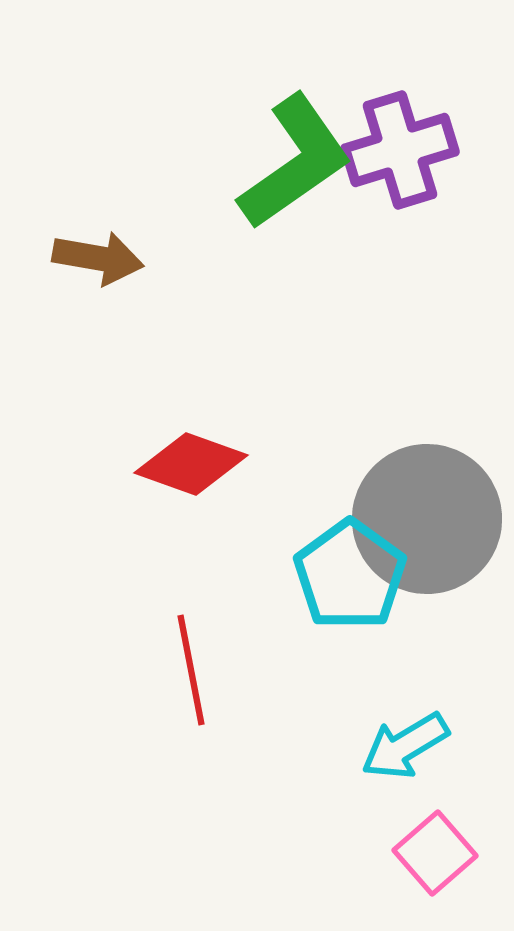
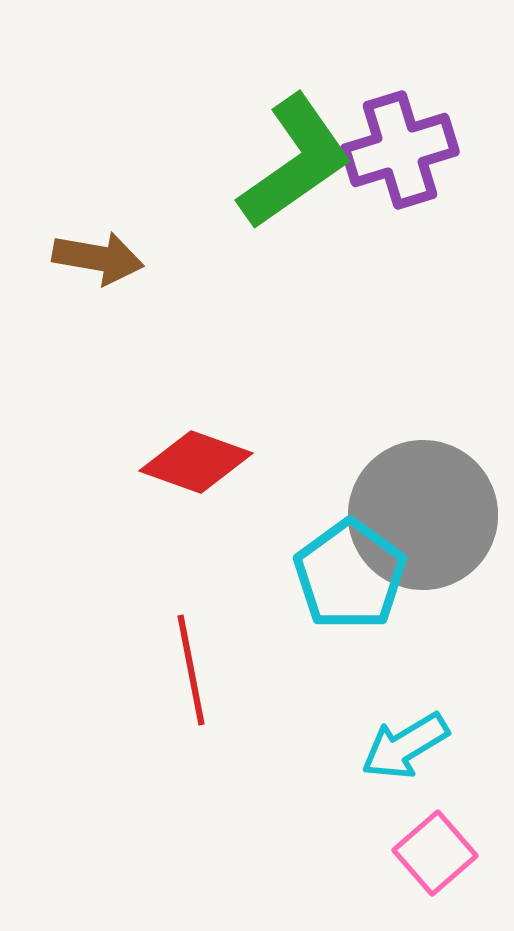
red diamond: moved 5 px right, 2 px up
gray circle: moved 4 px left, 4 px up
